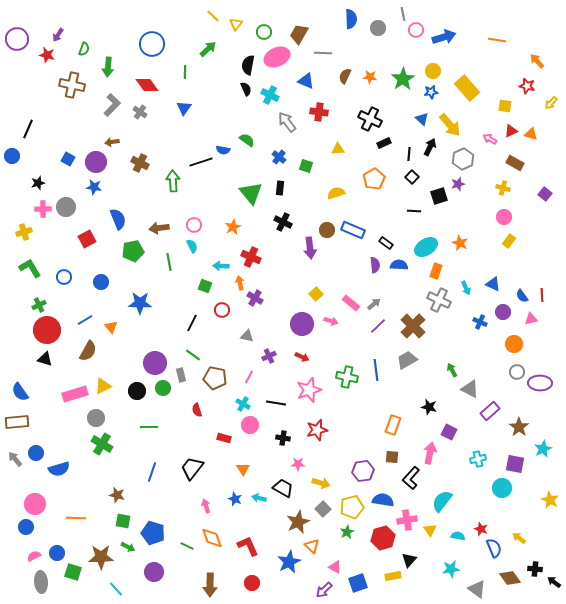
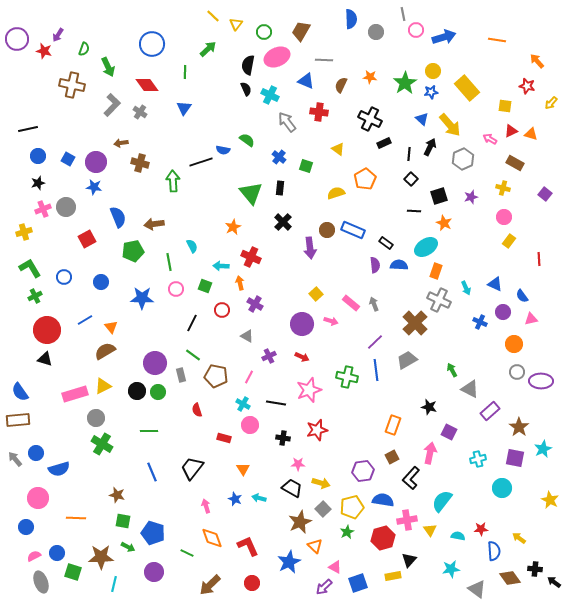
gray circle at (378, 28): moved 2 px left, 4 px down
brown trapezoid at (299, 34): moved 2 px right, 3 px up
gray line at (323, 53): moved 1 px right, 7 px down
red star at (47, 55): moved 3 px left, 4 px up
green arrow at (108, 67): rotated 30 degrees counterclockwise
brown semicircle at (345, 76): moved 4 px left, 9 px down
green star at (403, 79): moved 2 px right, 4 px down
black line at (28, 129): rotated 54 degrees clockwise
brown arrow at (112, 142): moved 9 px right, 1 px down
yellow triangle at (338, 149): rotated 40 degrees clockwise
blue circle at (12, 156): moved 26 px right
brown cross at (140, 163): rotated 12 degrees counterclockwise
black square at (412, 177): moved 1 px left, 2 px down
orange pentagon at (374, 179): moved 9 px left
purple star at (458, 184): moved 13 px right, 13 px down
pink cross at (43, 209): rotated 21 degrees counterclockwise
blue semicircle at (118, 219): moved 2 px up
black cross at (283, 222): rotated 18 degrees clockwise
pink circle at (194, 225): moved 18 px left, 64 px down
brown arrow at (159, 228): moved 5 px left, 4 px up
orange star at (460, 243): moved 16 px left, 20 px up
blue triangle at (493, 284): moved 2 px right
red line at (542, 295): moved 3 px left, 36 px up
purple cross at (255, 298): moved 6 px down
blue star at (140, 303): moved 2 px right, 5 px up
gray arrow at (374, 304): rotated 72 degrees counterclockwise
green cross at (39, 305): moved 4 px left, 9 px up
purple line at (378, 326): moved 3 px left, 16 px down
brown cross at (413, 326): moved 2 px right, 3 px up
gray triangle at (247, 336): rotated 16 degrees clockwise
brown semicircle at (88, 351): moved 17 px right; rotated 150 degrees counterclockwise
brown pentagon at (215, 378): moved 1 px right, 2 px up
purple ellipse at (540, 383): moved 1 px right, 2 px up
green circle at (163, 388): moved 5 px left, 4 px down
brown rectangle at (17, 422): moved 1 px right, 2 px up
green line at (149, 427): moved 4 px down
brown square at (392, 457): rotated 32 degrees counterclockwise
purple square at (515, 464): moved 6 px up
blue line at (152, 472): rotated 42 degrees counterclockwise
black trapezoid at (283, 488): moved 9 px right
pink circle at (35, 504): moved 3 px right, 6 px up
brown star at (298, 522): moved 2 px right
red star at (481, 529): rotated 24 degrees counterclockwise
green line at (187, 546): moved 7 px down
orange triangle at (312, 546): moved 3 px right
blue semicircle at (494, 548): moved 3 px down; rotated 18 degrees clockwise
gray ellipse at (41, 582): rotated 15 degrees counterclockwise
brown arrow at (210, 585): rotated 45 degrees clockwise
cyan line at (116, 589): moved 2 px left, 5 px up; rotated 56 degrees clockwise
purple arrow at (324, 590): moved 3 px up
